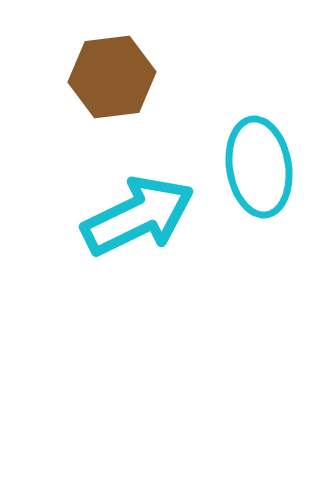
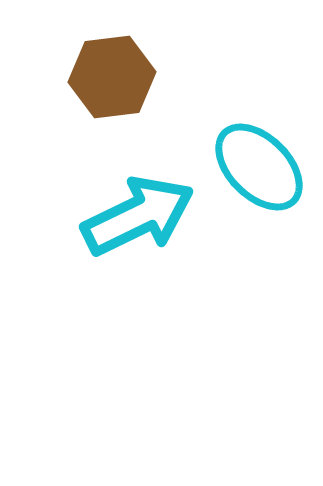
cyan ellipse: rotated 36 degrees counterclockwise
